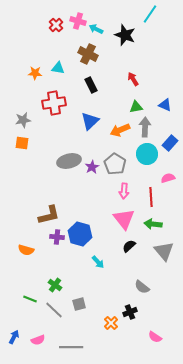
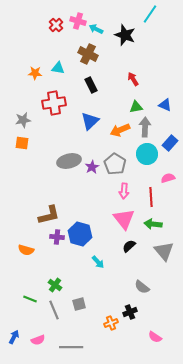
gray line at (54, 310): rotated 24 degrees clockwise
orange cross at (111, 323): rotated 24 degrees clockwise
